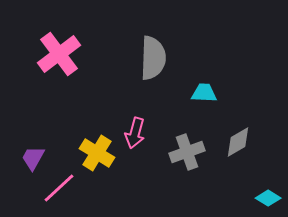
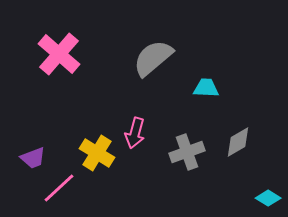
pink cross: rotated 12 degrees counterclockwise
gray semicircle: rotated 132 degrees counterclockwise
cyan trapezoid: moved 2 px right, 5 px up
purple trapezoid: rotated 140 degrees counterclockwise
